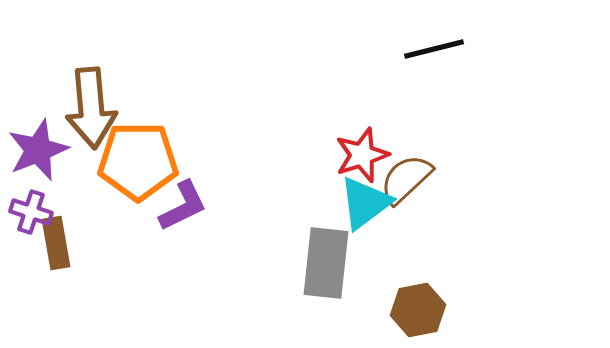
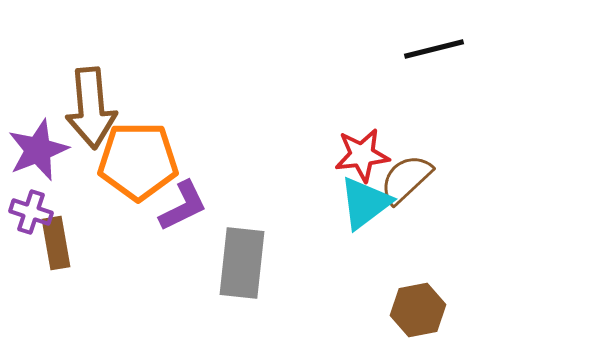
red star: rotated 12 degrees clockwise
gray rectangle: moved 84 px left
